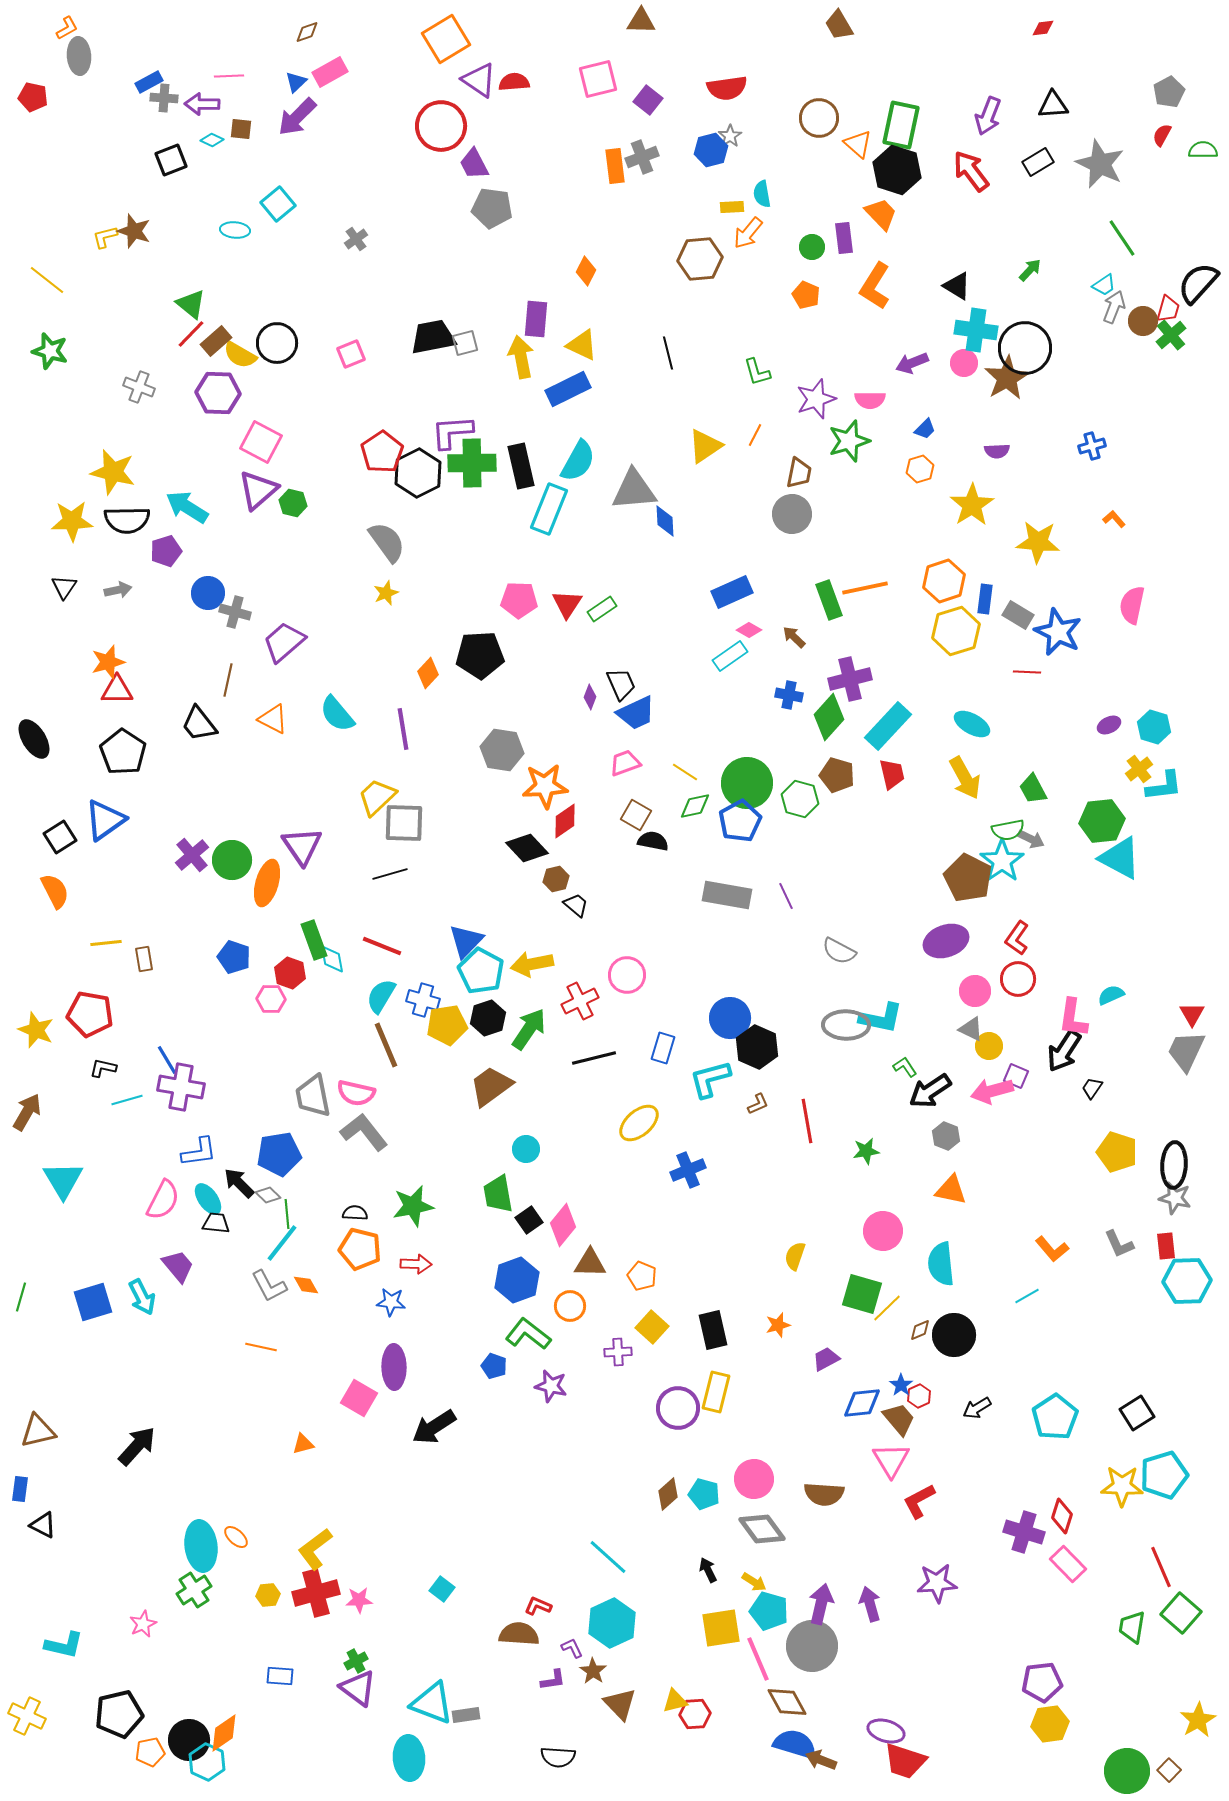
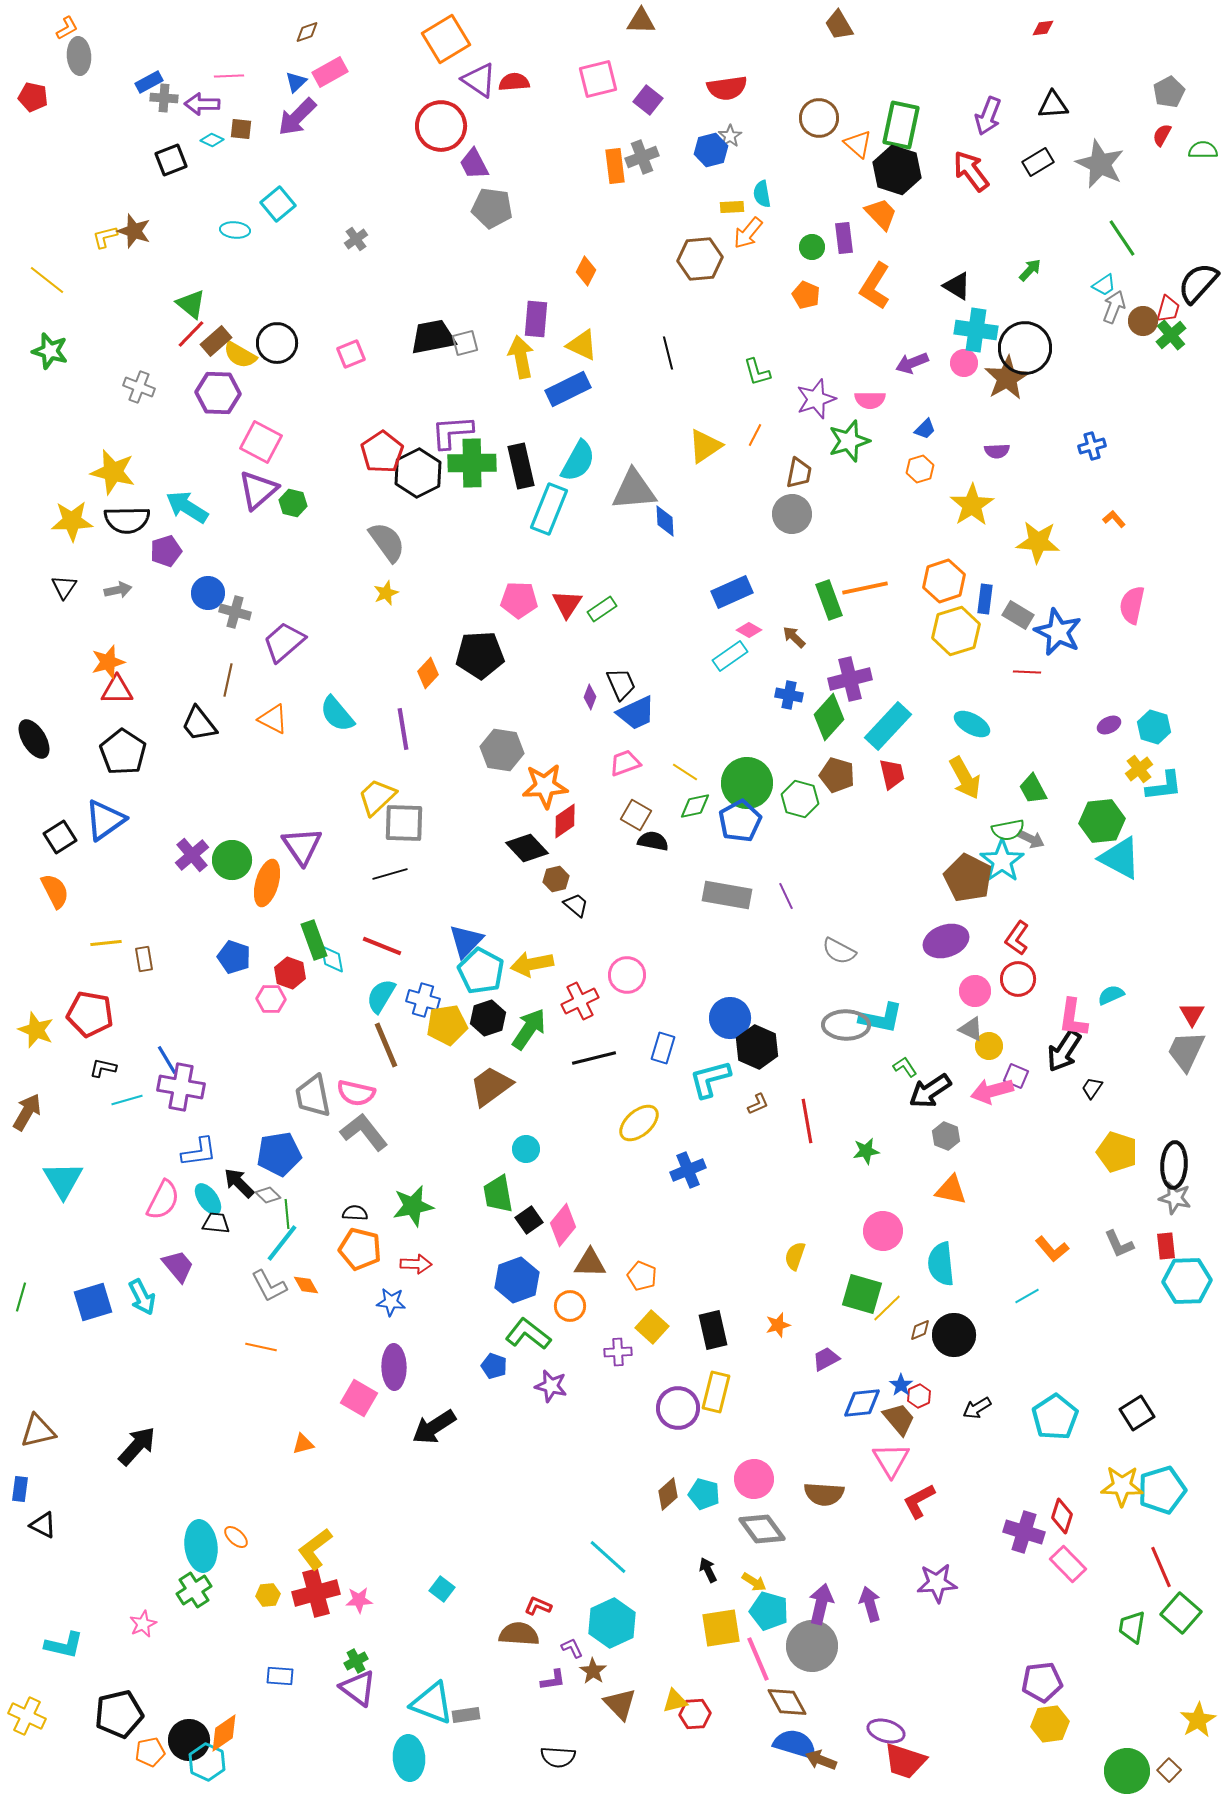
cyan pentagon at (1164, 1475): moved 2 px left, 15 px down
